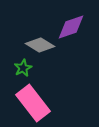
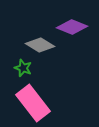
purple diamond: moved 1 px right; rotated 40 degrees clockwise
green star: rotated 24 degrees counterclockwise
